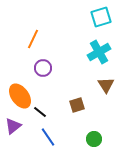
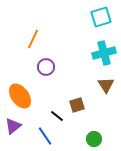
cyan cross: moved 5 px right, 1 px down; rotated 15 degrees clockwise
purple circle: moved 3 px right, 1 px up
black line: moved 17 px right, 4 px down
blue line: moved 3 px left, 1 px up
